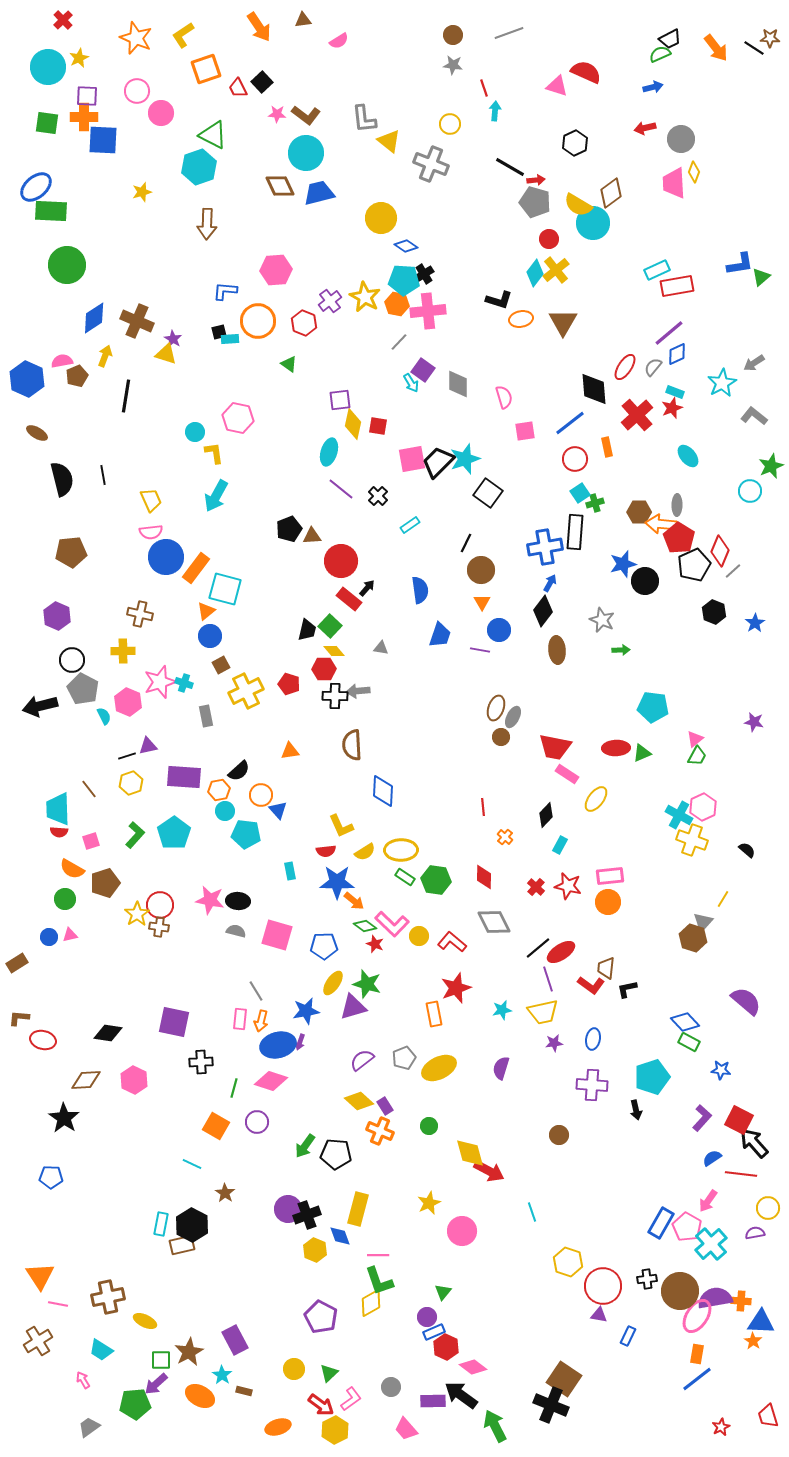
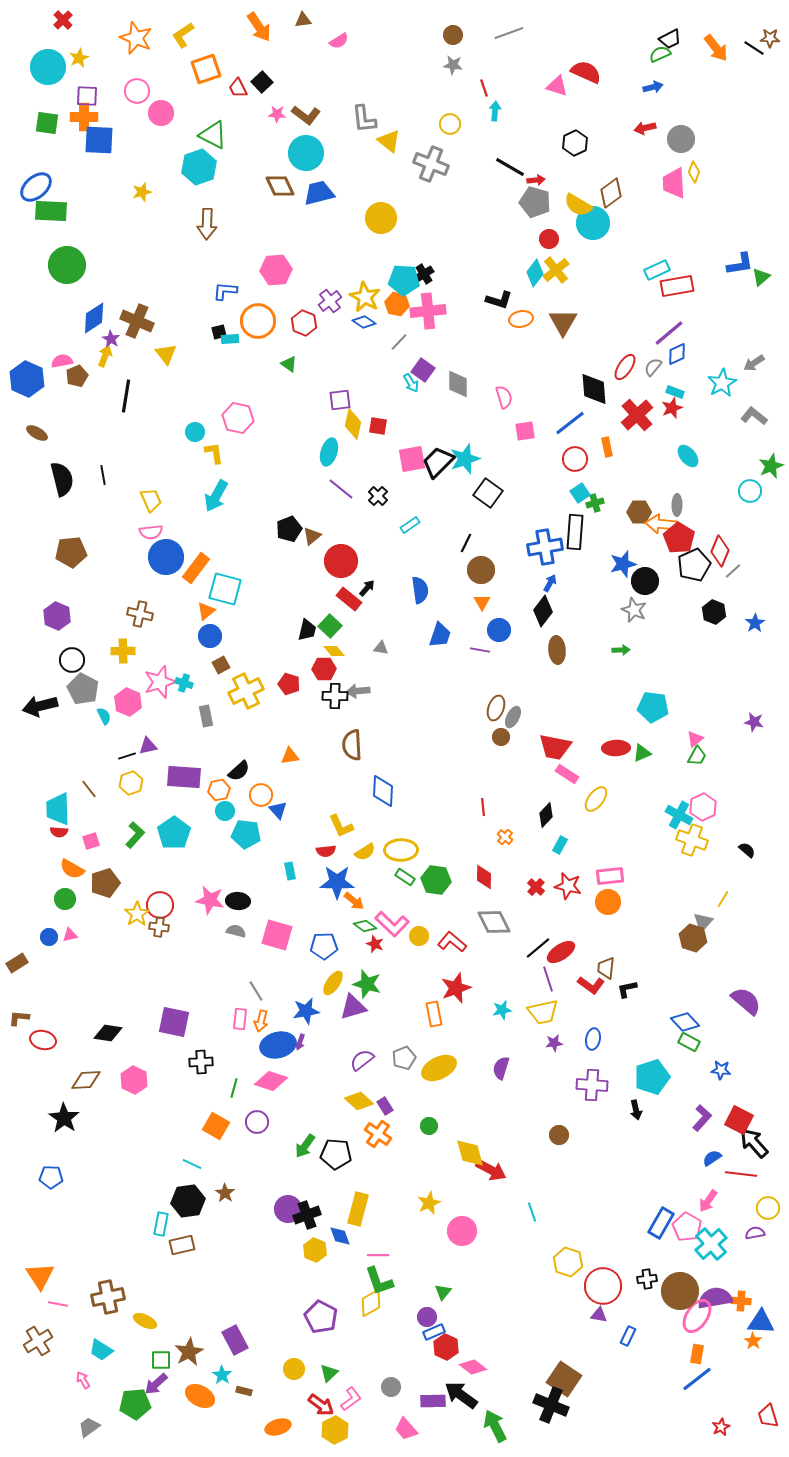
blue square at (103, 140): moved 4 px left
blue diamond at (406, 246): moved 42 px left, 76 px down
purple star at (173, 339): moved 62 px left
yellow triangle at (166, 354): rotated 35 degrees clockwise
brown triangle at (312, 536): rotated 36 degrees counterclockwise
gray star at (602, 620): moved 32 px right, 10 px up
orange triangle at (290, 751): moved 5 px down
orange cross at (380, 1131): moved 2 px left, 3 px down; rotated 12 degrees clockwise
red arrow at (489, 1171): moved 2 px right, 1 px up
black hexagon at (192, 1225): moved 4 px left, 24 px up; rotated 24 degrees clockwise
